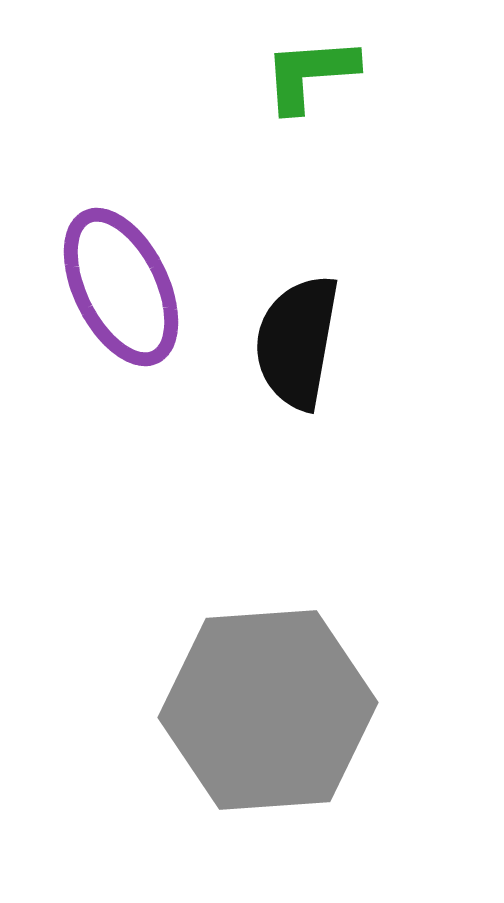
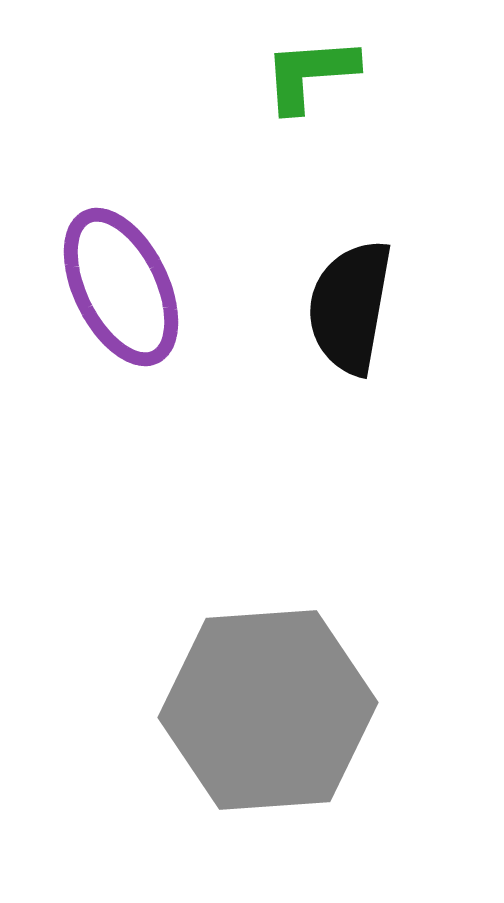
black semicircle: moved 53 px right, 35 px up
